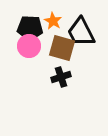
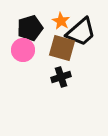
orange star: moved 8 px right
black pentagon: rotated 20 degrees counterclockwise
black trapezoid: rotated 104 degrees counterclockwise
pink circle: moved 6 px left, 4 px down
